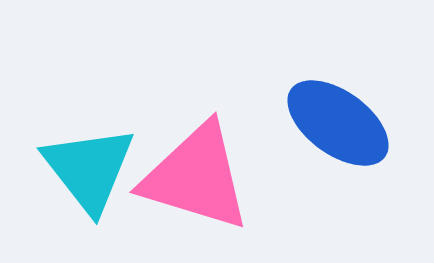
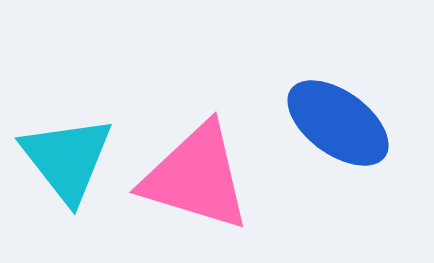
cyan triangle: moved 22 px left, 10 px up
